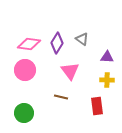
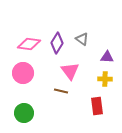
pink circle: moved 2 px left, 3 px down
yellow cross: moved 2 px left, 1 px up
brown line: moved 6 px up
